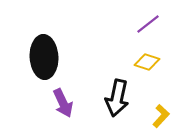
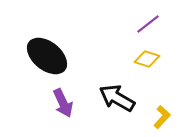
black ellipse: moved 3 px right, 1 px up; rotated 48 degrees counterclockwise
yellow diamond: moved 3 px up
black arrow: rotated 108 degrees clockwise
yellow L-shape: moved 1 px right, 1 px down
